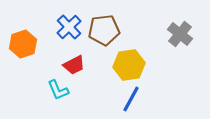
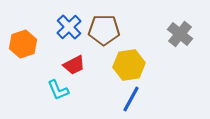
brown pentagon: rotated 8 degrees clockwise
